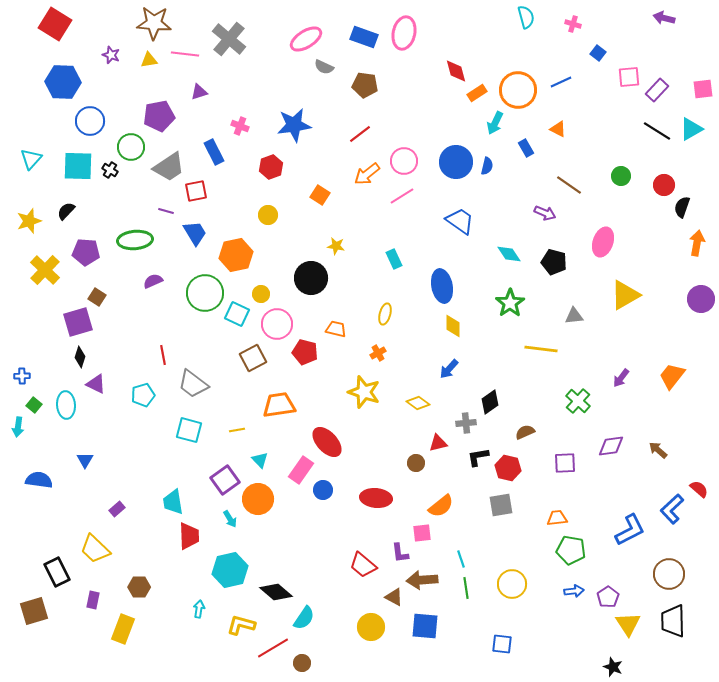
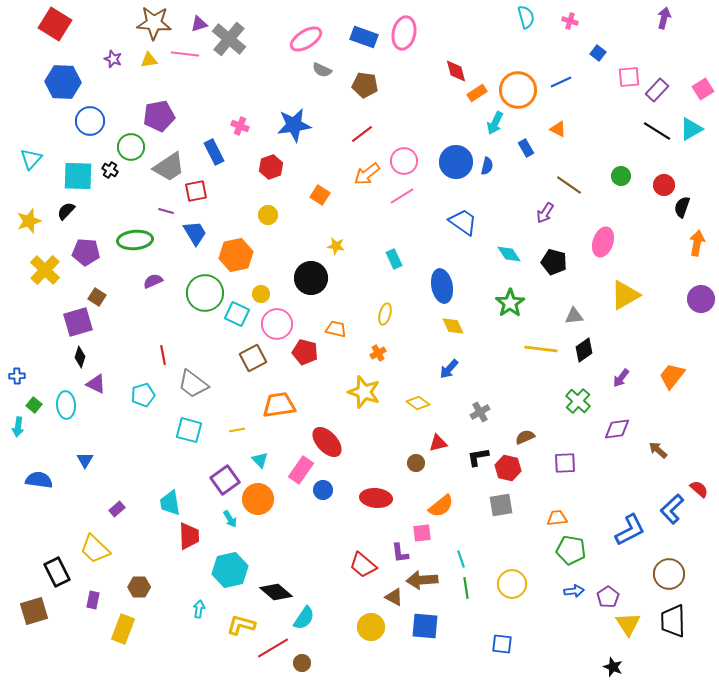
purple arrow at (664, 18): rotated 90 degrees clockwise
pink cross at (573, 24): moved 3 px left, 3 px up
purple star at (111, 55): moved 2 px right, 4 px down
gray semicircle at (324, 67): moved 2 px left, 3 px down
pink square at (703, 89): rotated 25 degrees counterclockwise
purple triangle at (199, 92): moved 68 px up
red line at (360, 134): moved 2 px right
cyan square at (78, 166): moved 10 px down
purple arrow at (545, 213): rotated 100 degrees clockwise
blue trapezoid at (460, 221): moved 3 px right, 1 px down
yellow diamond at (453, 326): rotated 25 degrees counterclockwise
blue cross at (22, 376): moved 5 px left
black diamond at (490, 402): moved 94 px right, 52 px up
gray cross at (466, 423): moved 14 px right, 11 px up; rotated 24 degrees counterclockwise
brown semicircle at (525, 432): moved 5 px down
purple diamond at (611, 446): moved 6 px right, 17 px up
cyan trapezoid at (173, 502): moved 3 px left, 1 px down
